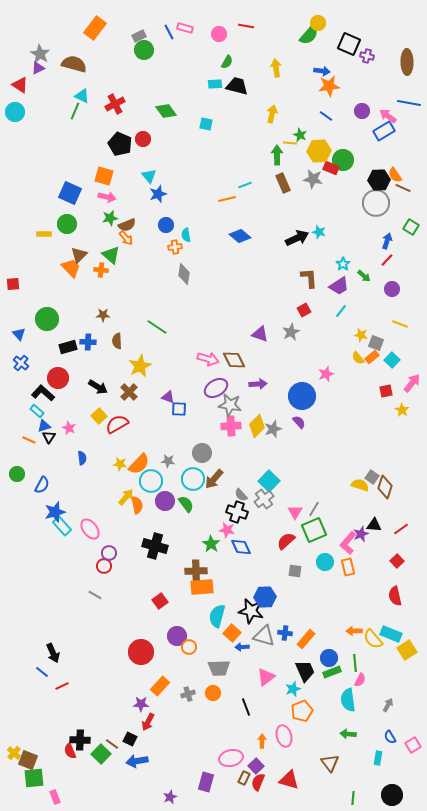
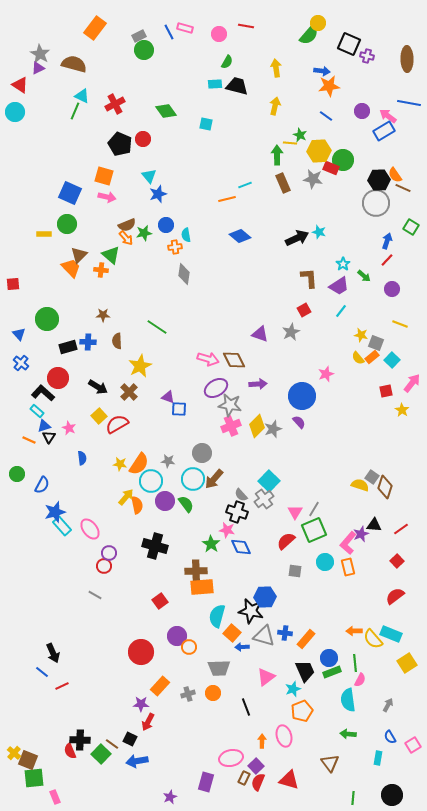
brown ellipse at (407, 62): moved 3 px up
yellow arrow at (272, 114): moved 3 px right, 8 px up
green star at (110, 218): moved 34 px right, 15 px down
pink cross at (231, 426): rotated 18 degrees counterclockwise
orange semicircle at (139, 464): rotated 10 degrees counterclockwise
red semicircle at (395, 596): rotated 66 degrees clockwise
yellow square at (407, 650): moved 13 px down
